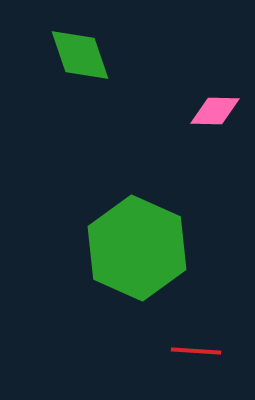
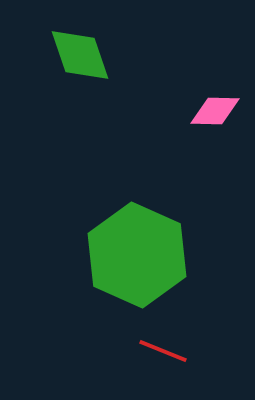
green hexagon: moved 7 px down
red line: moved 33 px left; rotated 18 degrees clockwise
